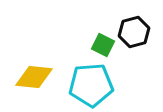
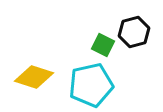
yellow diamond: rotated 12 degrees clockwise
cyan pentagon: rotated 9 degrees counterclockwise
